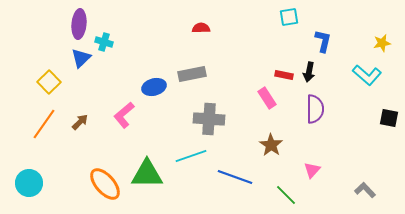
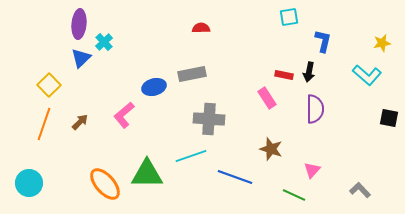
cyan cross: rotated 30 degrees clockwise
yellow square: moved 3 px down
orange line: rotated 16 degrees counterclockwise
brown star: moved 4 px down; rotated 15 degrees counterclockwise
gray L-shape: moved 5 px left
green line: moved 8 px right; rotated 20 degrees counterclockwise
